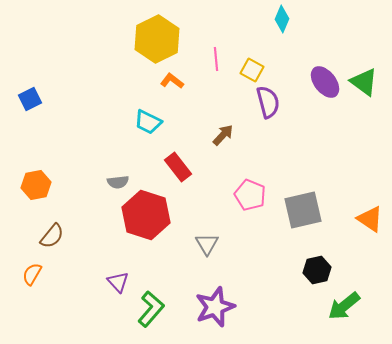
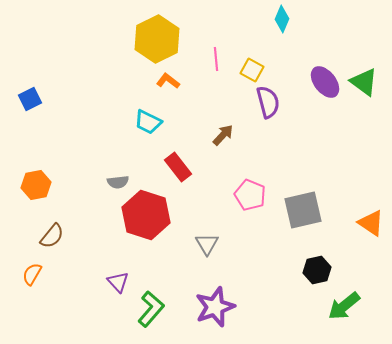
orange L-shape: moved 4 px left
orange triangle: moved 1 px right, 4 px down
